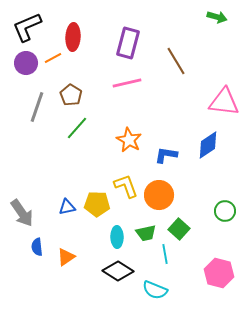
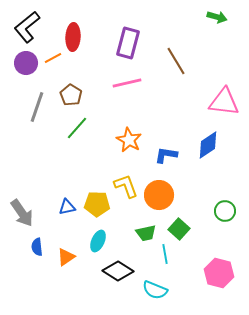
black L-shape: rotated 16 degrees counterclockwise
cyan ellipse: moved 19 px left, 4 px down; rotated 25 degrees clockwise
